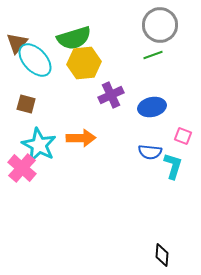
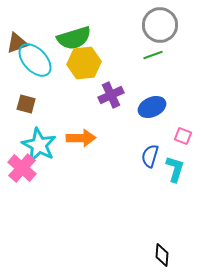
brown triangle: rotated 30 degrees clockwise
blue ellipse: rotated 12 degrees counterclockwise
blue semicircle: moved 4 px down; rotated 100 degrees clockwise
cyan L-shape: moved 2 px right, 3 px down
